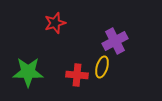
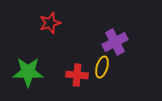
red star: moved 5 px left
purple cross: moved 1 px down
